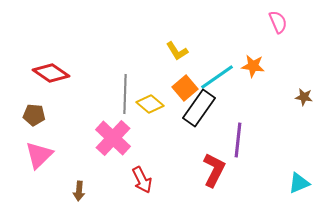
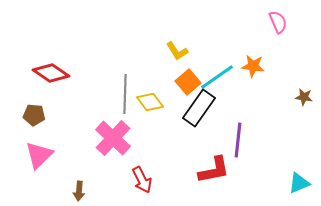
orange square: moved 3 px right, 6 px up
yellow diamond: moved 2 px up; rotated 12 degrees clockwise
red L-shape: rotated 52 degrees clockwise
